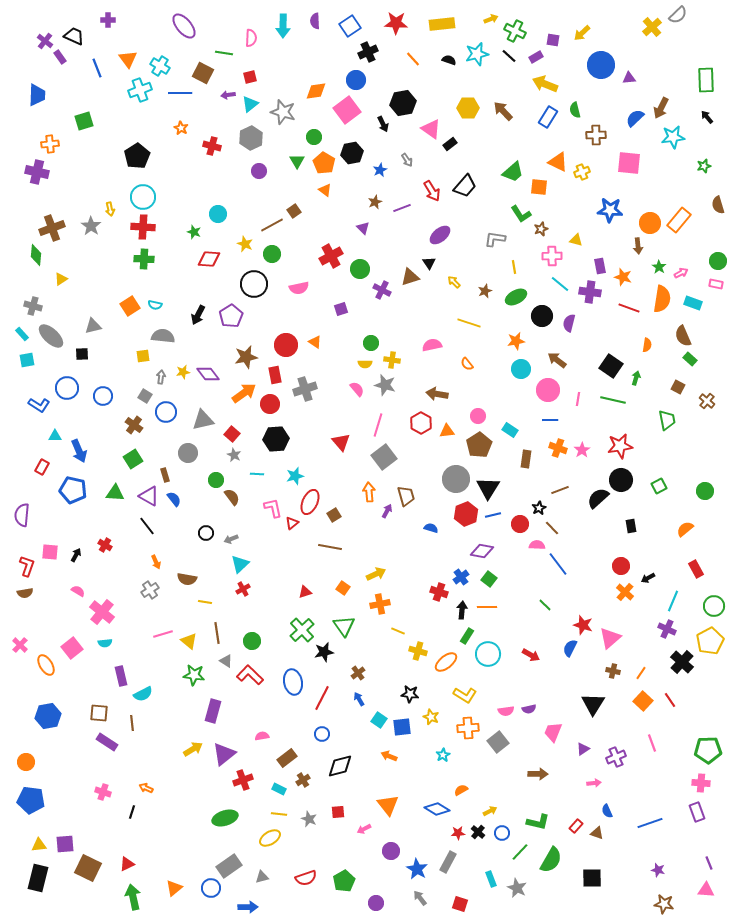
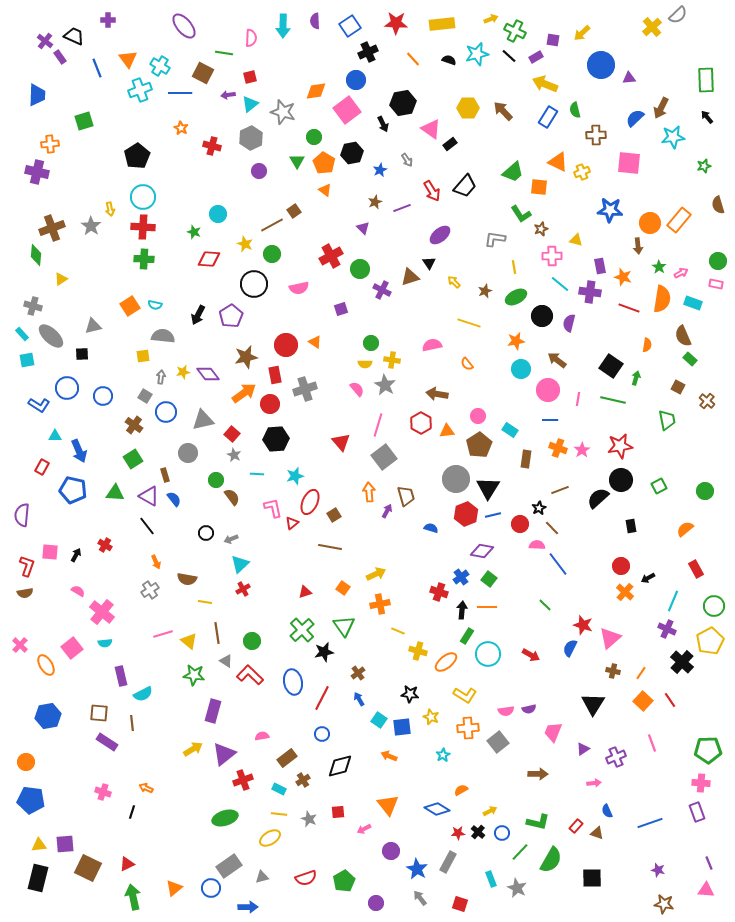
gray star at (385, 385): rotated 15 degrees clockwise
